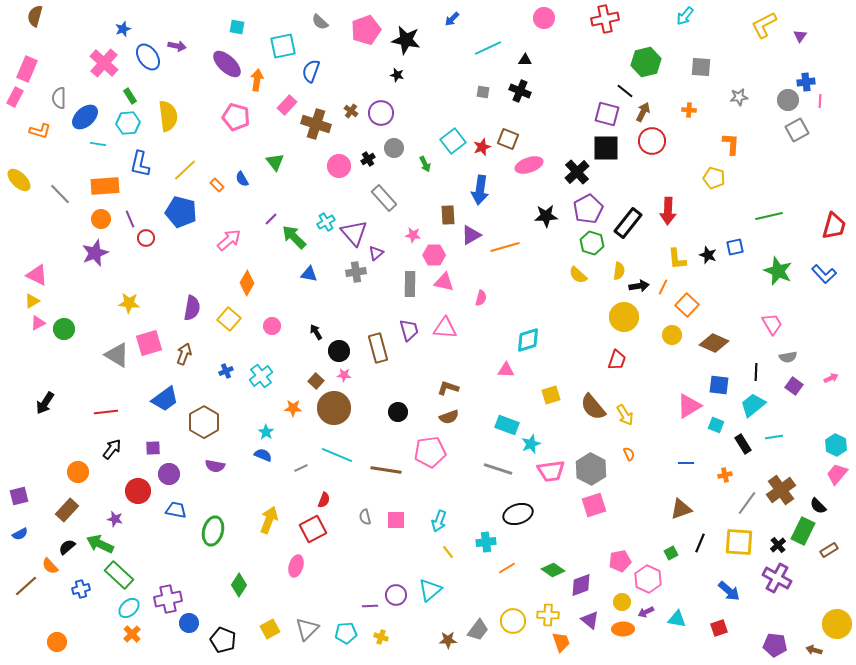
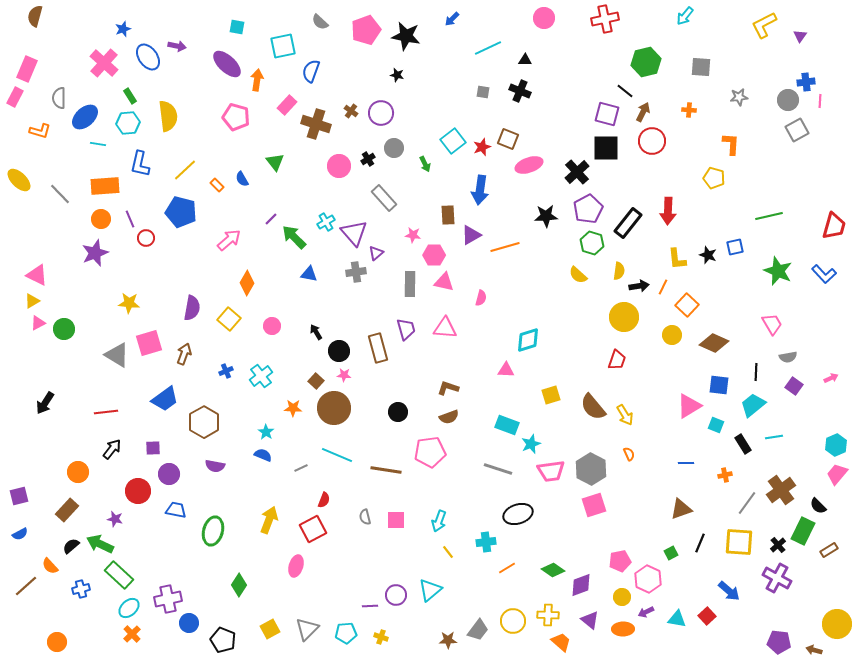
black star at (406, 40): moved 4 px up
purple trapezoid at (409, 330): moved 3 px left, 1 px up
cyan hexagon at (836, 445): rotated 10 degrees clockwise
black semicircle at (67, 547): moved 4 px right, 1 px up
yellow circle at (622, 602): moved 5 px up
red square at (719, 628): moved 12 px left, 12 px up; rotated 24 degrees counterclockwise
orange trapezoid at (561, 642): rotated 30 degrees counterclockwise
purple pentagon at (775, 645): moved 4 px right, 3 px up
